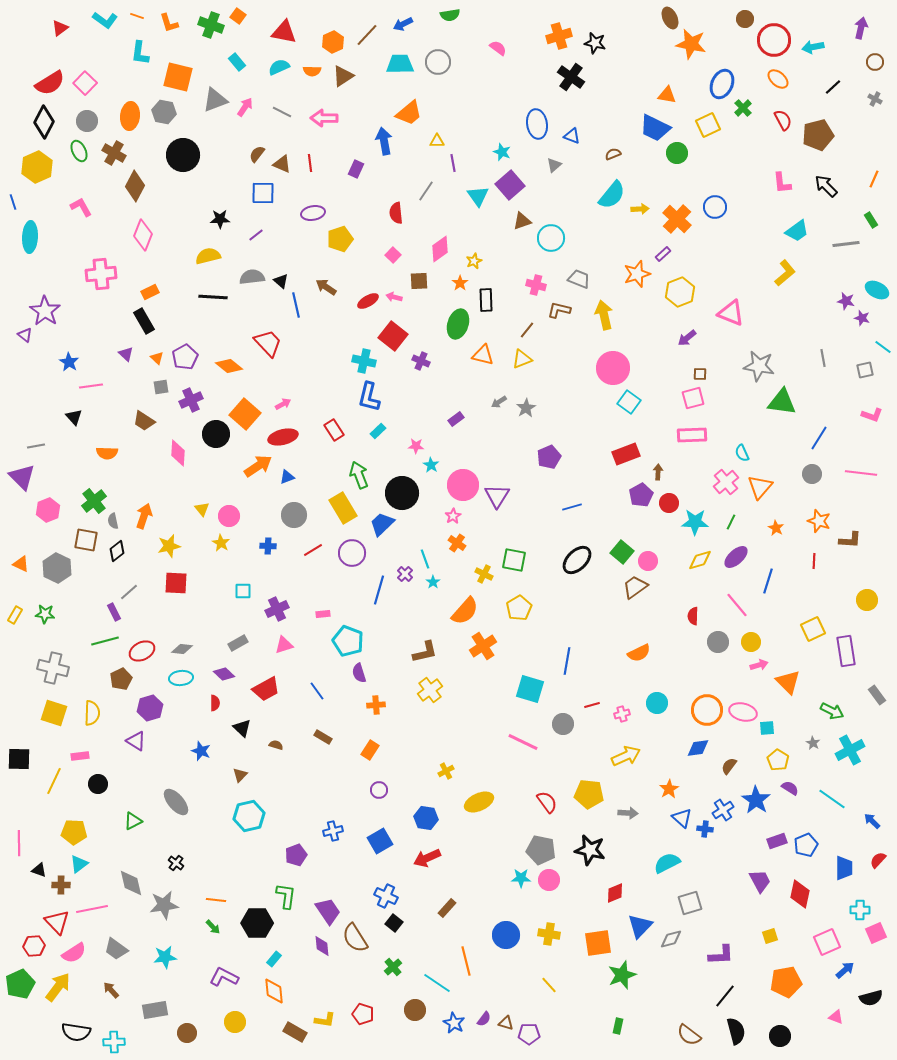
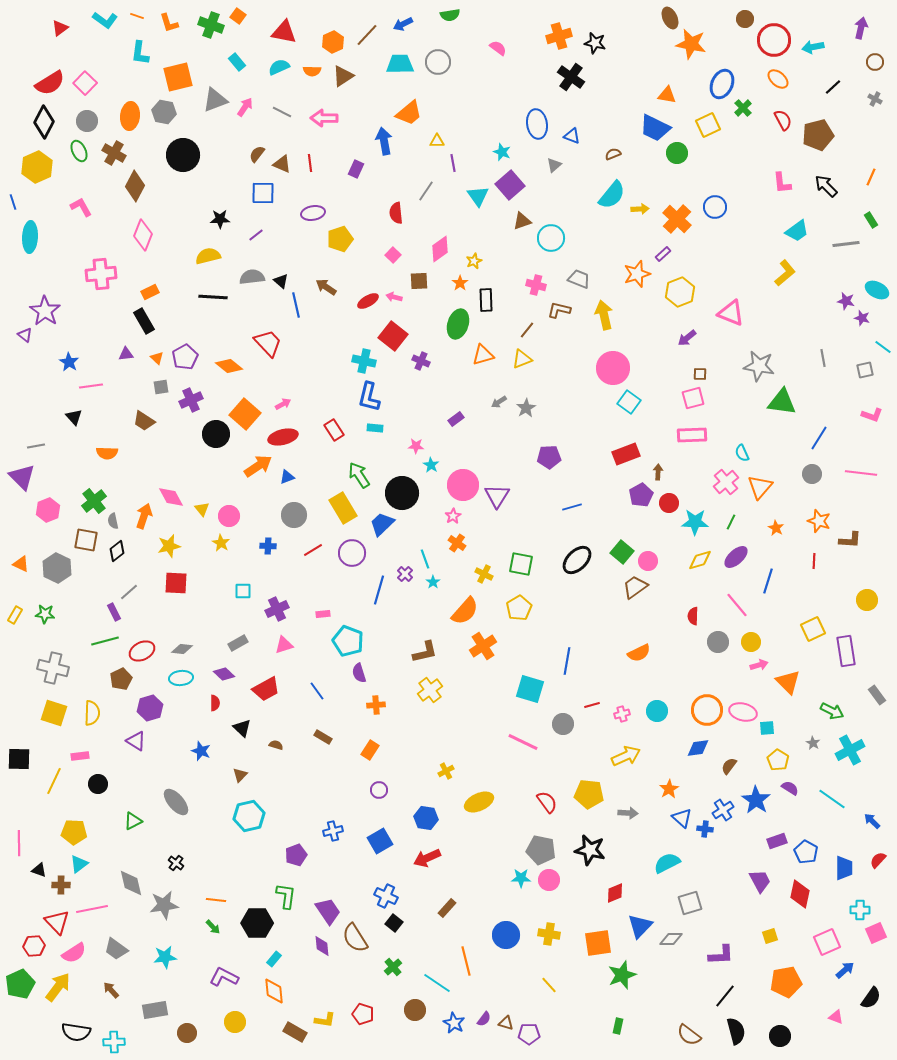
orange square at (178, 77): rotated 28 degrees counterclockwise
orange line at (874, 179): moved 3 px left, 2 px up
purple triangle at (126, 354): rotated 49 degrees counterclockwise
orange triangle at (483, 355): rotated 30 degrees counterclockwise
cyan rectangle at (378, 431): moved 3 px left, 3 px up; rotated 49 degrees clockwise
pink diamond at (178, 453): moved 7 px left, 44 px down; rotated 32 degrees counterclockwise
purple pentagon at (549, 457): rotated 20 degrees clockwise
green arrow at (359, 475): rotated 12 degrees counterclockwise
green square at (514, 560): moved 7 px right, 4 px down
cyan circle at (657, 703): moved 8 px down
blue pentagon at (806, 845): moved 7 px down; rotated 20 degrees counterclockwise
gray diamond at (671, 939): rotated 15 degrees clockwise
black semicircle at (871, 998): rotated 40 degrees counterclockwise
